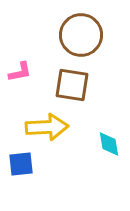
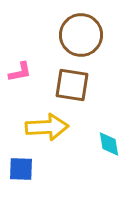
blue square: moved 5 px down; rotated 8 degrees clockwise
